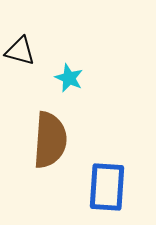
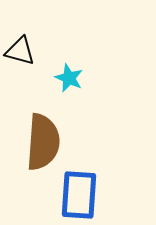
brown semicircle: moved 7 px left, 2 px down
blue rectangle: moved 28 px left, 8 px down
